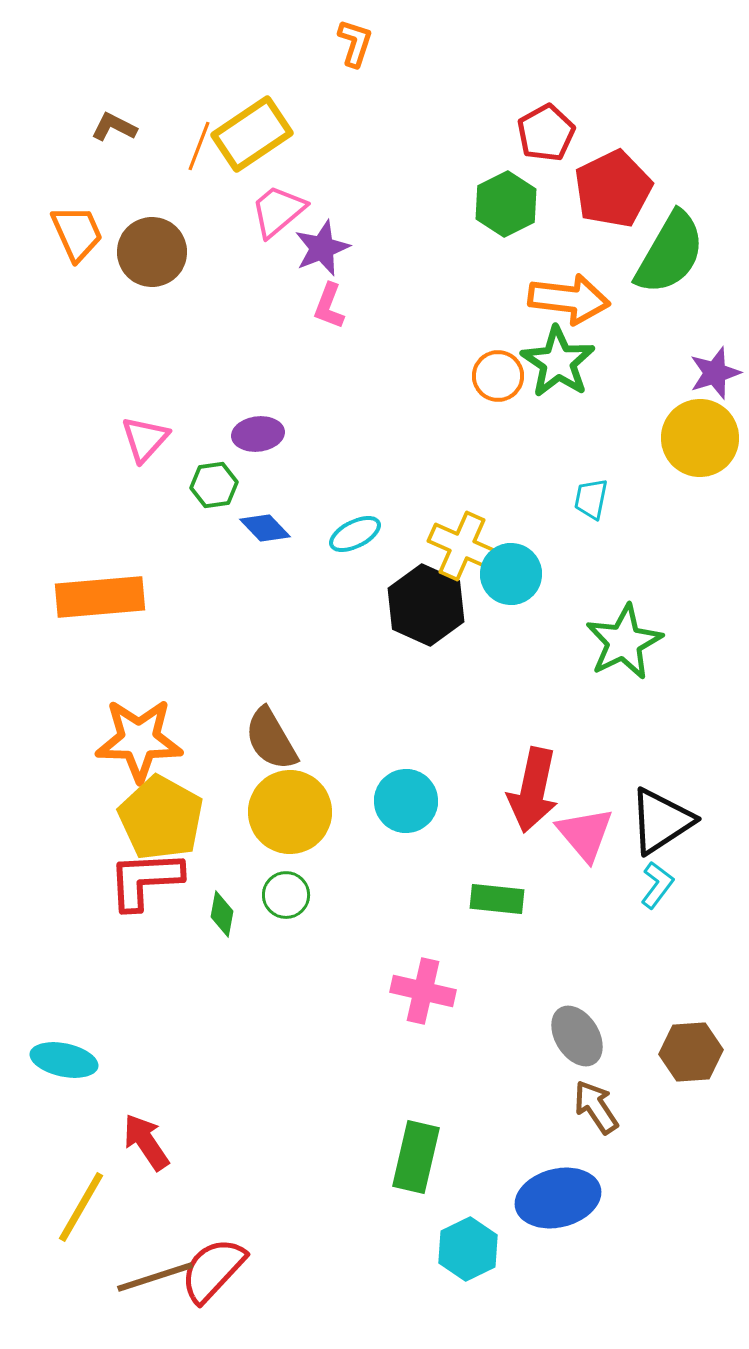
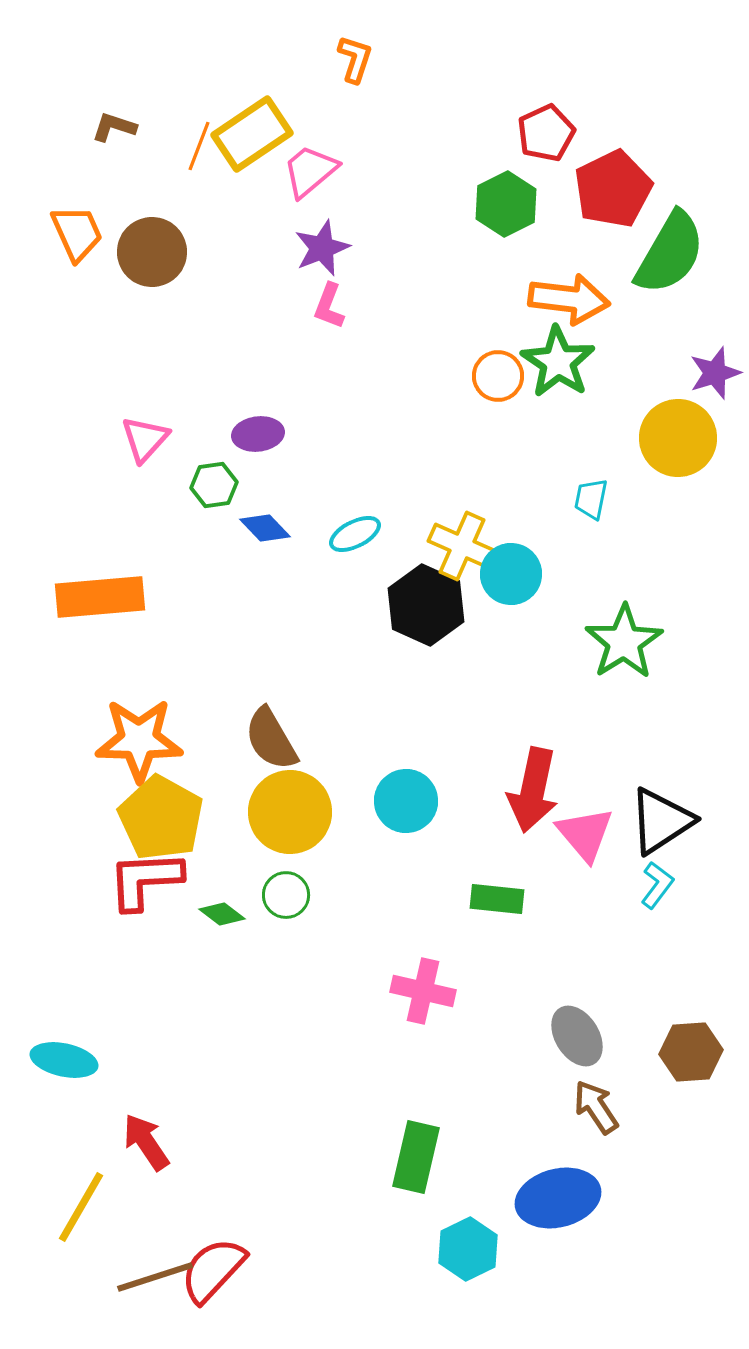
orange L-shape at (355, 43): moved 16 px down
brown L-shape at (114, 127): rotated 9 degrees counterclockwise
red pentagon at (546, 133): rotated 4 degrees clockwise
pink trapezoid at (278, 211): moved 32 px right, 40 px up
yellow circle at (700, 438): moved 22 px left
green star at (624, 642): rotated 6 degrees counterclockwise
green diamond at (222, 914): rotated 63 degrees counterclockwise
